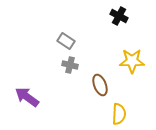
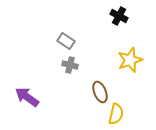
yellow star: moved 2 px left, 1 px up; rotated 20 degrees counterclockwise
brown ellipse: moved 7 px down
yellow semicircle: moved 3 px left; rotated 10 degrees clockwise
